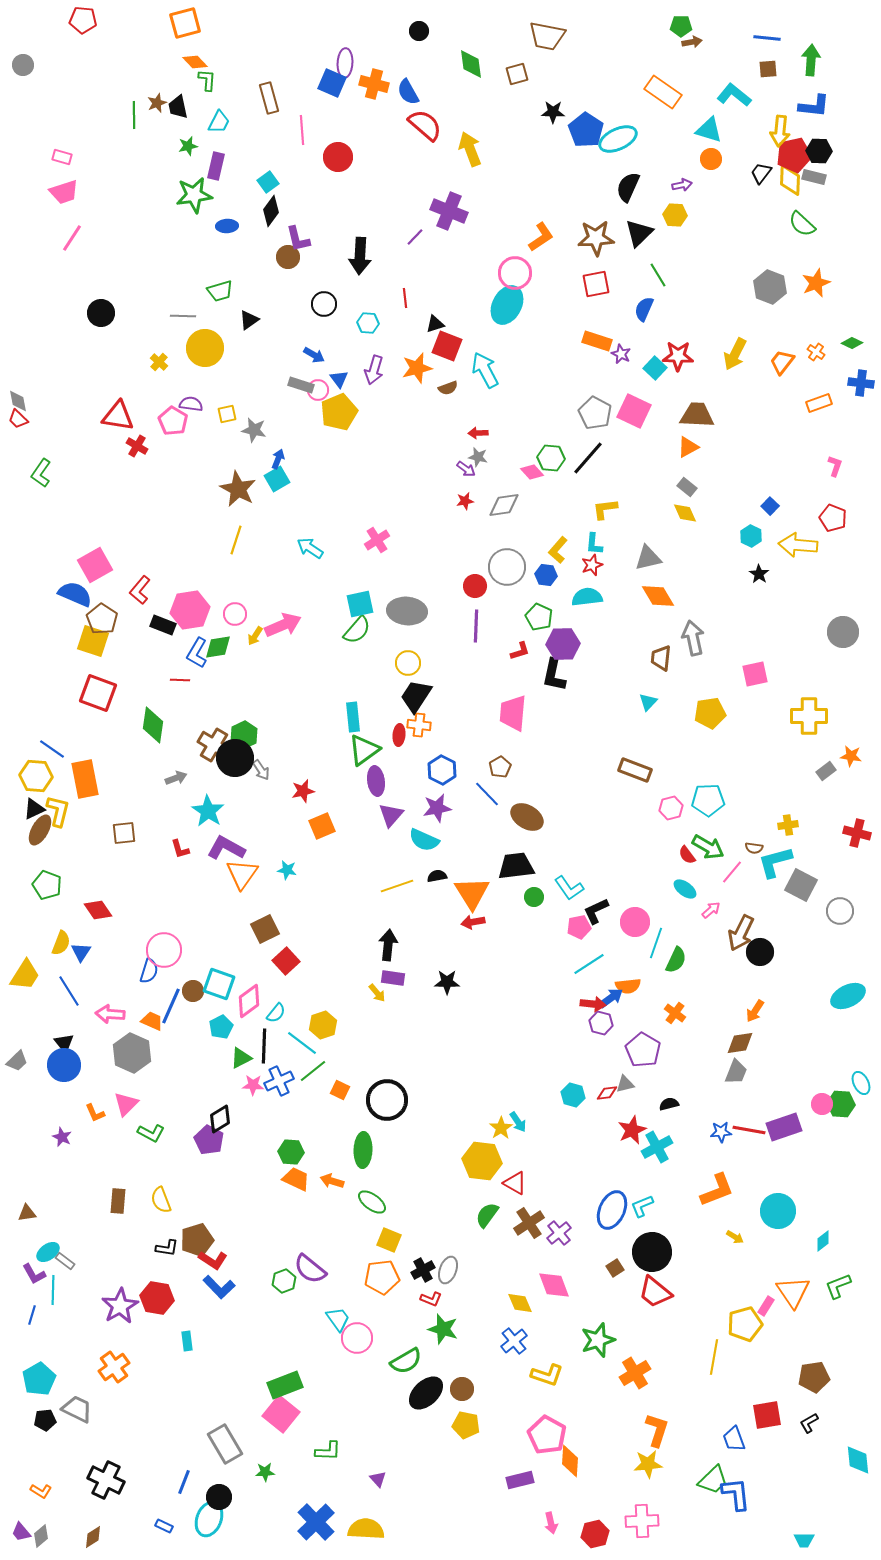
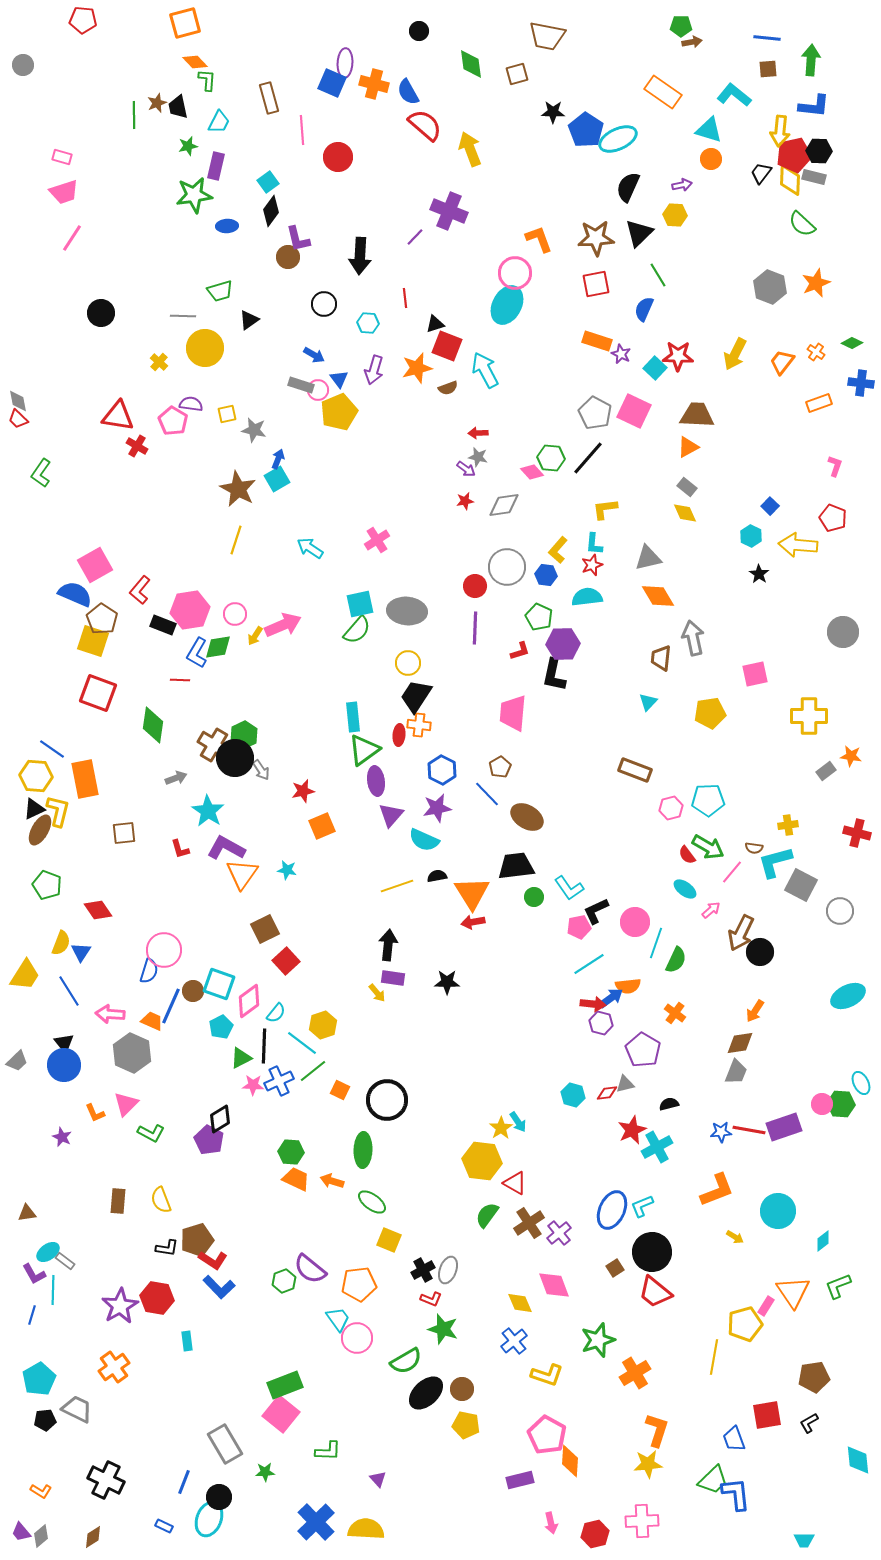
orange L-shape at (541, 237): moved 2 px left, 2 px down; rotated 76 degrees counterclockwise
purple line at (476, 626): moved 1 px left, 2 px down
orange pentagon at (382, 1277): moved 23 px left, 7 px down
